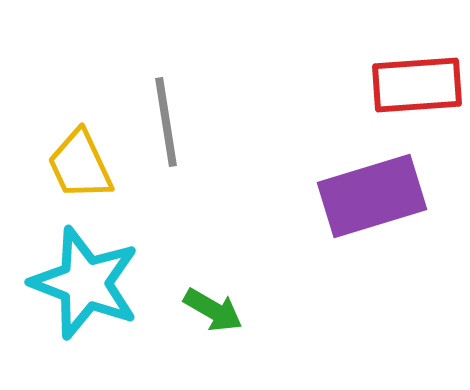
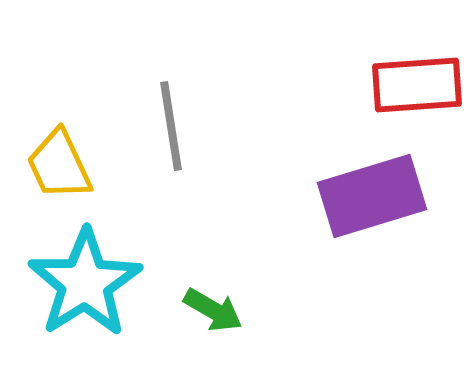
gray line: moved 5 px right, 4 px down
yellow trapezoid: moved 21 px left
cyan star: rotated 19 degrees clockwise
